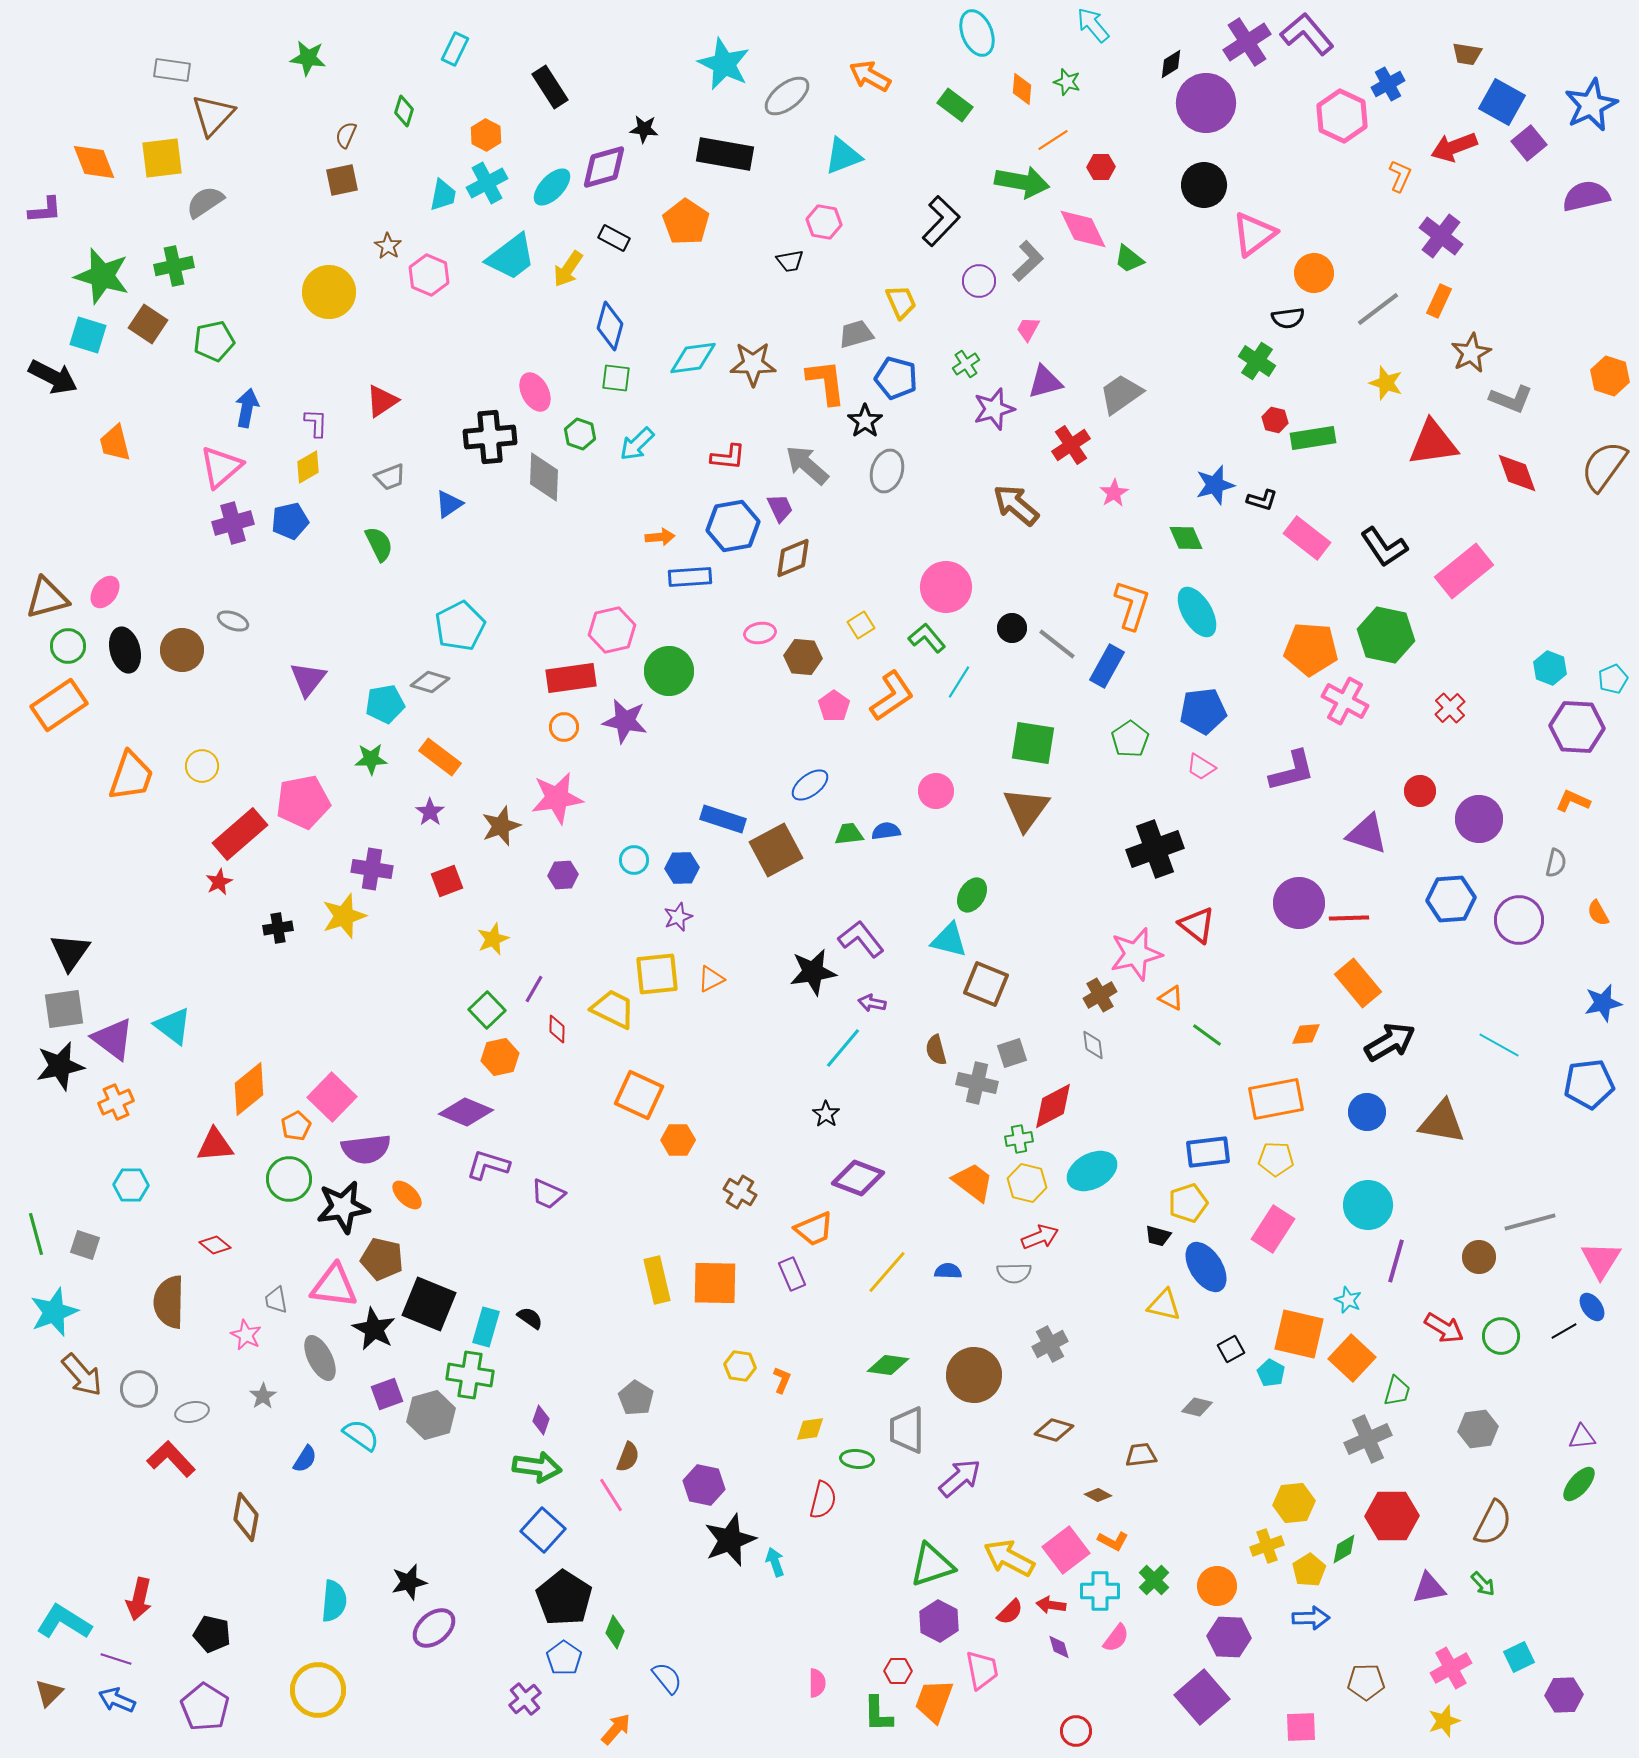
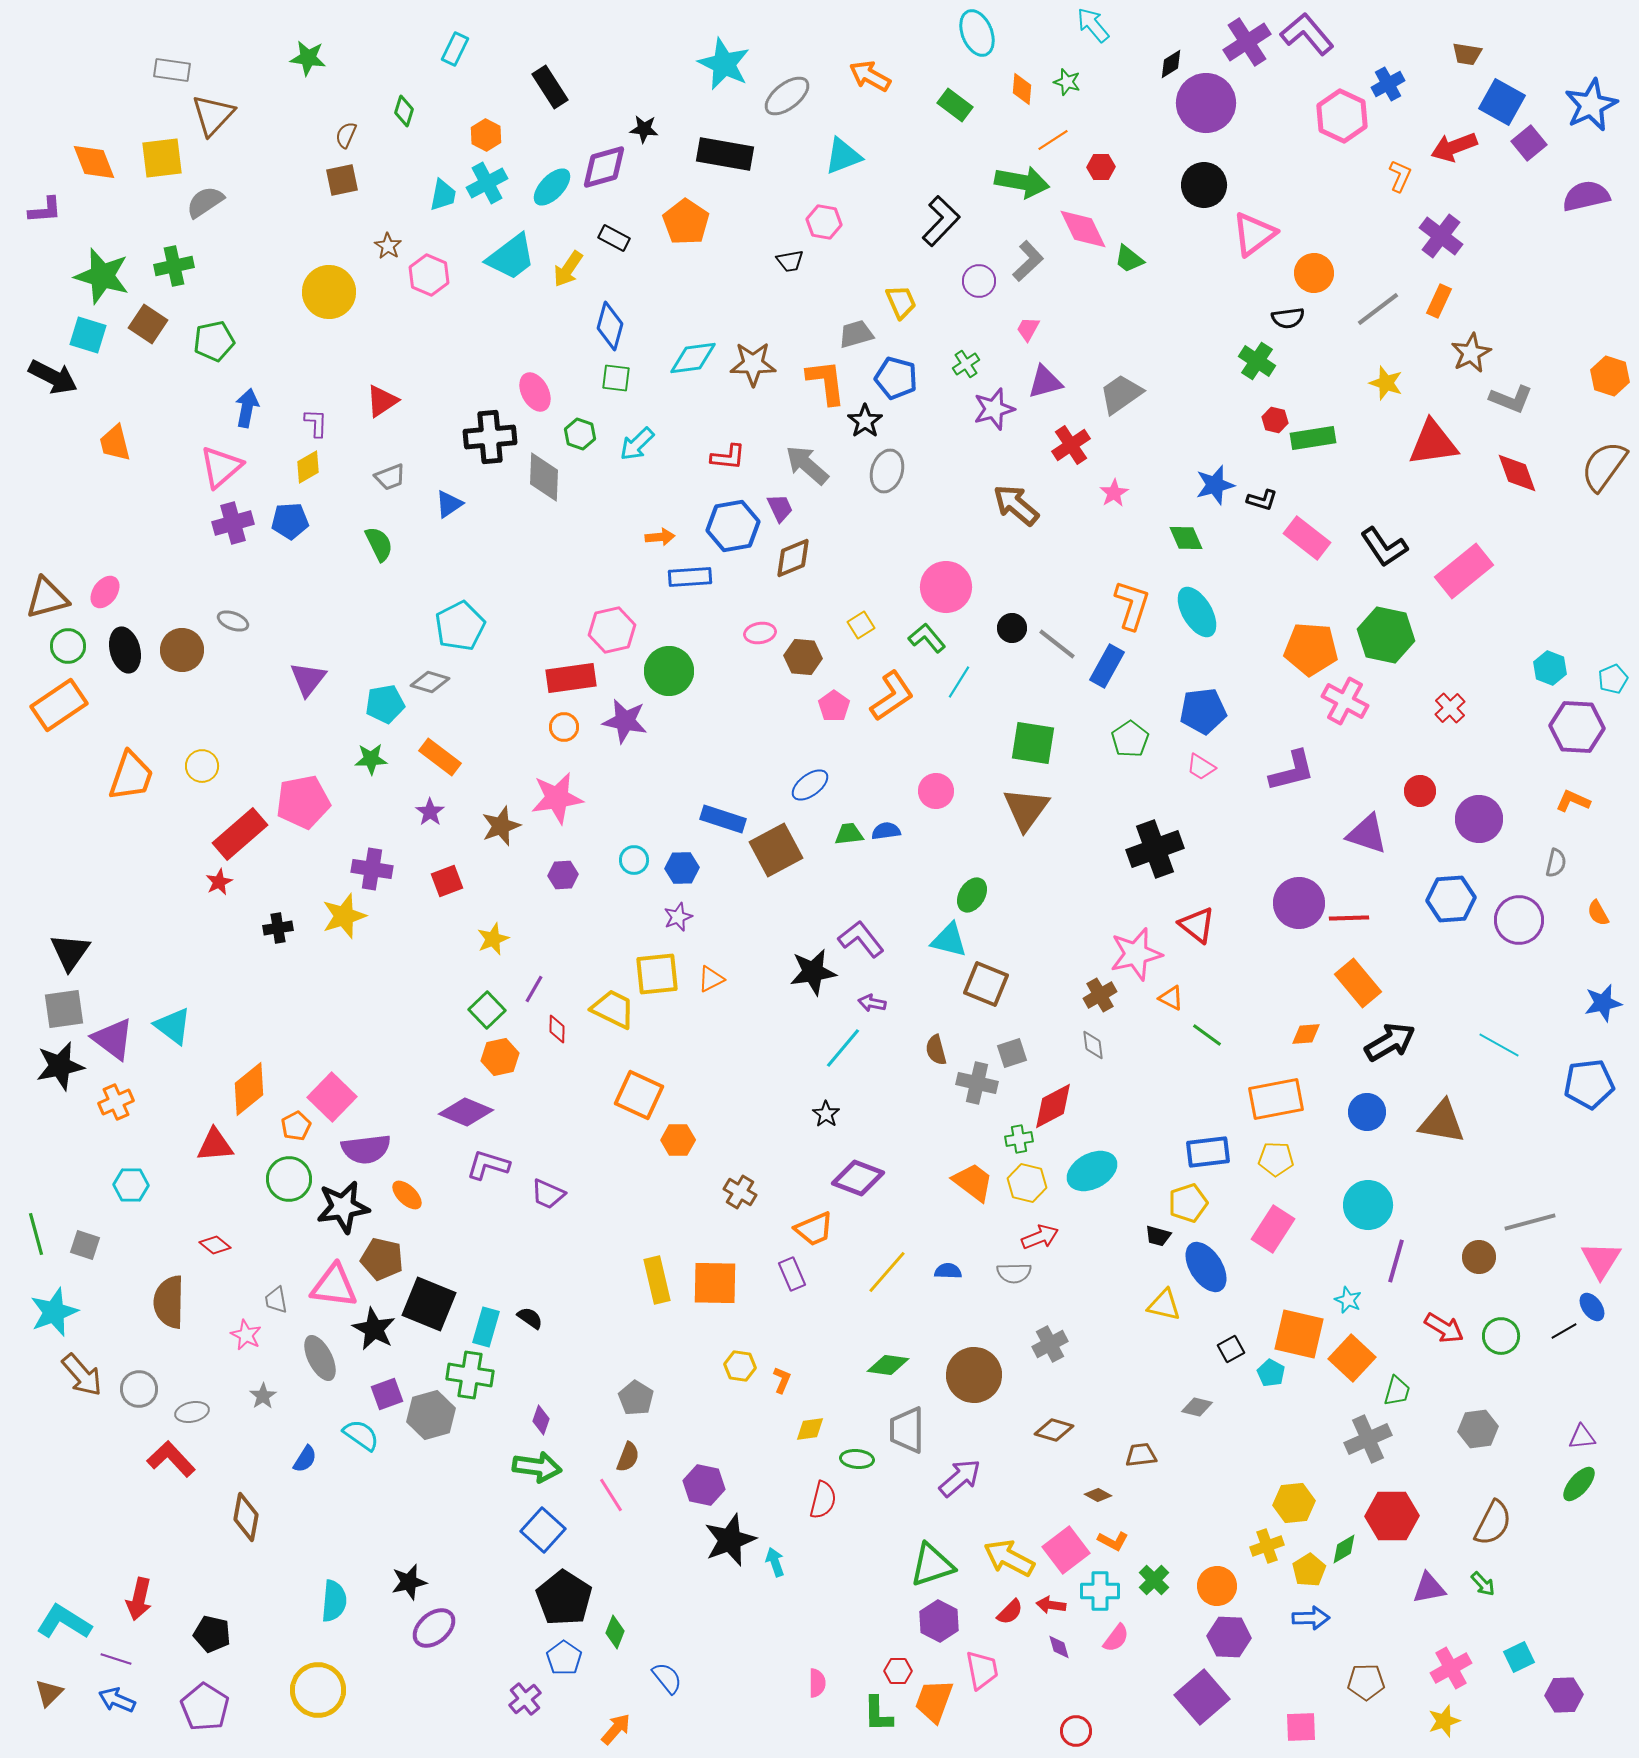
blue pentagon at (290, 521): rotated 9 degrees clockwise
